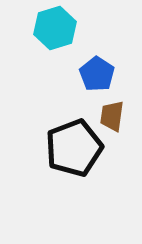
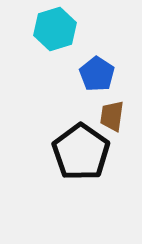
cyan hexagon: moved 1 px down
black pentagon: moved 7 px right, 4 px down; rotated 16 degrees counterclockwise
